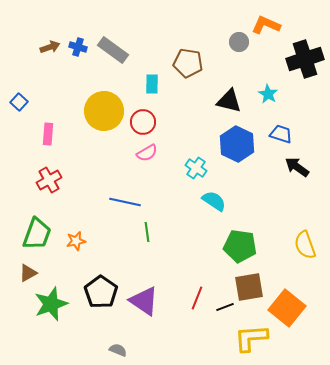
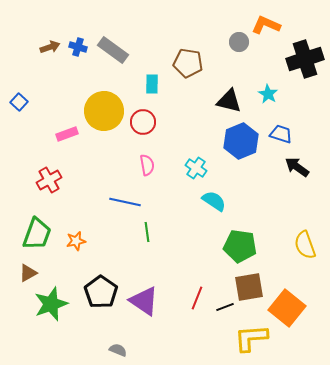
pink rectangle: moved 19 px right; rotated 65 degrees clockwise
blue hexagon: moved 4 px right, 3 px up; rotated 12 degrees clockwise
pink semicircle: moved 12 px down; rotated 70 degrees counterclockwise
